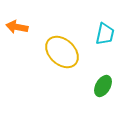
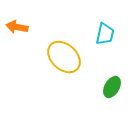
yellow ellipse: moved 2 px right, 5 px down
green ellipse: moved 9 px right, 1 px down
